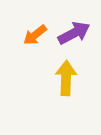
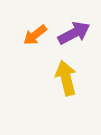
yellow arrow: rotated 16 degrees counterclockwise
